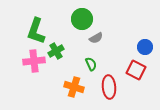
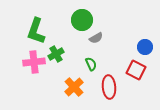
green circle: moved 1 px down
green cross: moved 3 px down
pink cross: moved 1 px down
orange cross: rotated 30 degrees clockwise
